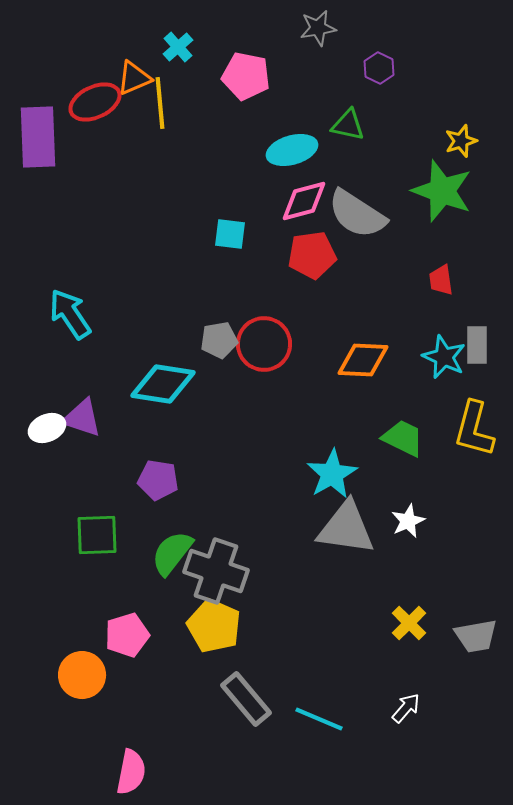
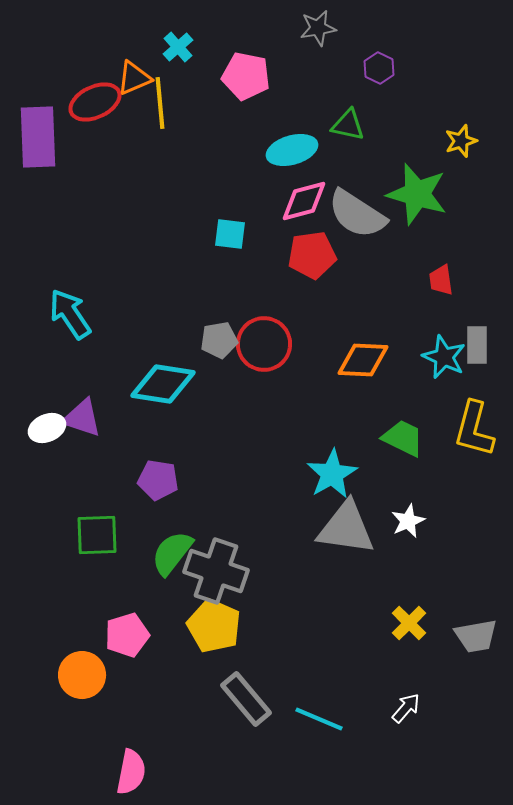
green star at (442, 191): moved 25 px left, 3 px down; rotated 4 degrees counterclockwise
